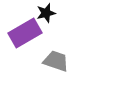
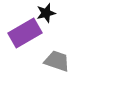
gray trapezoid: moved 1 px right
